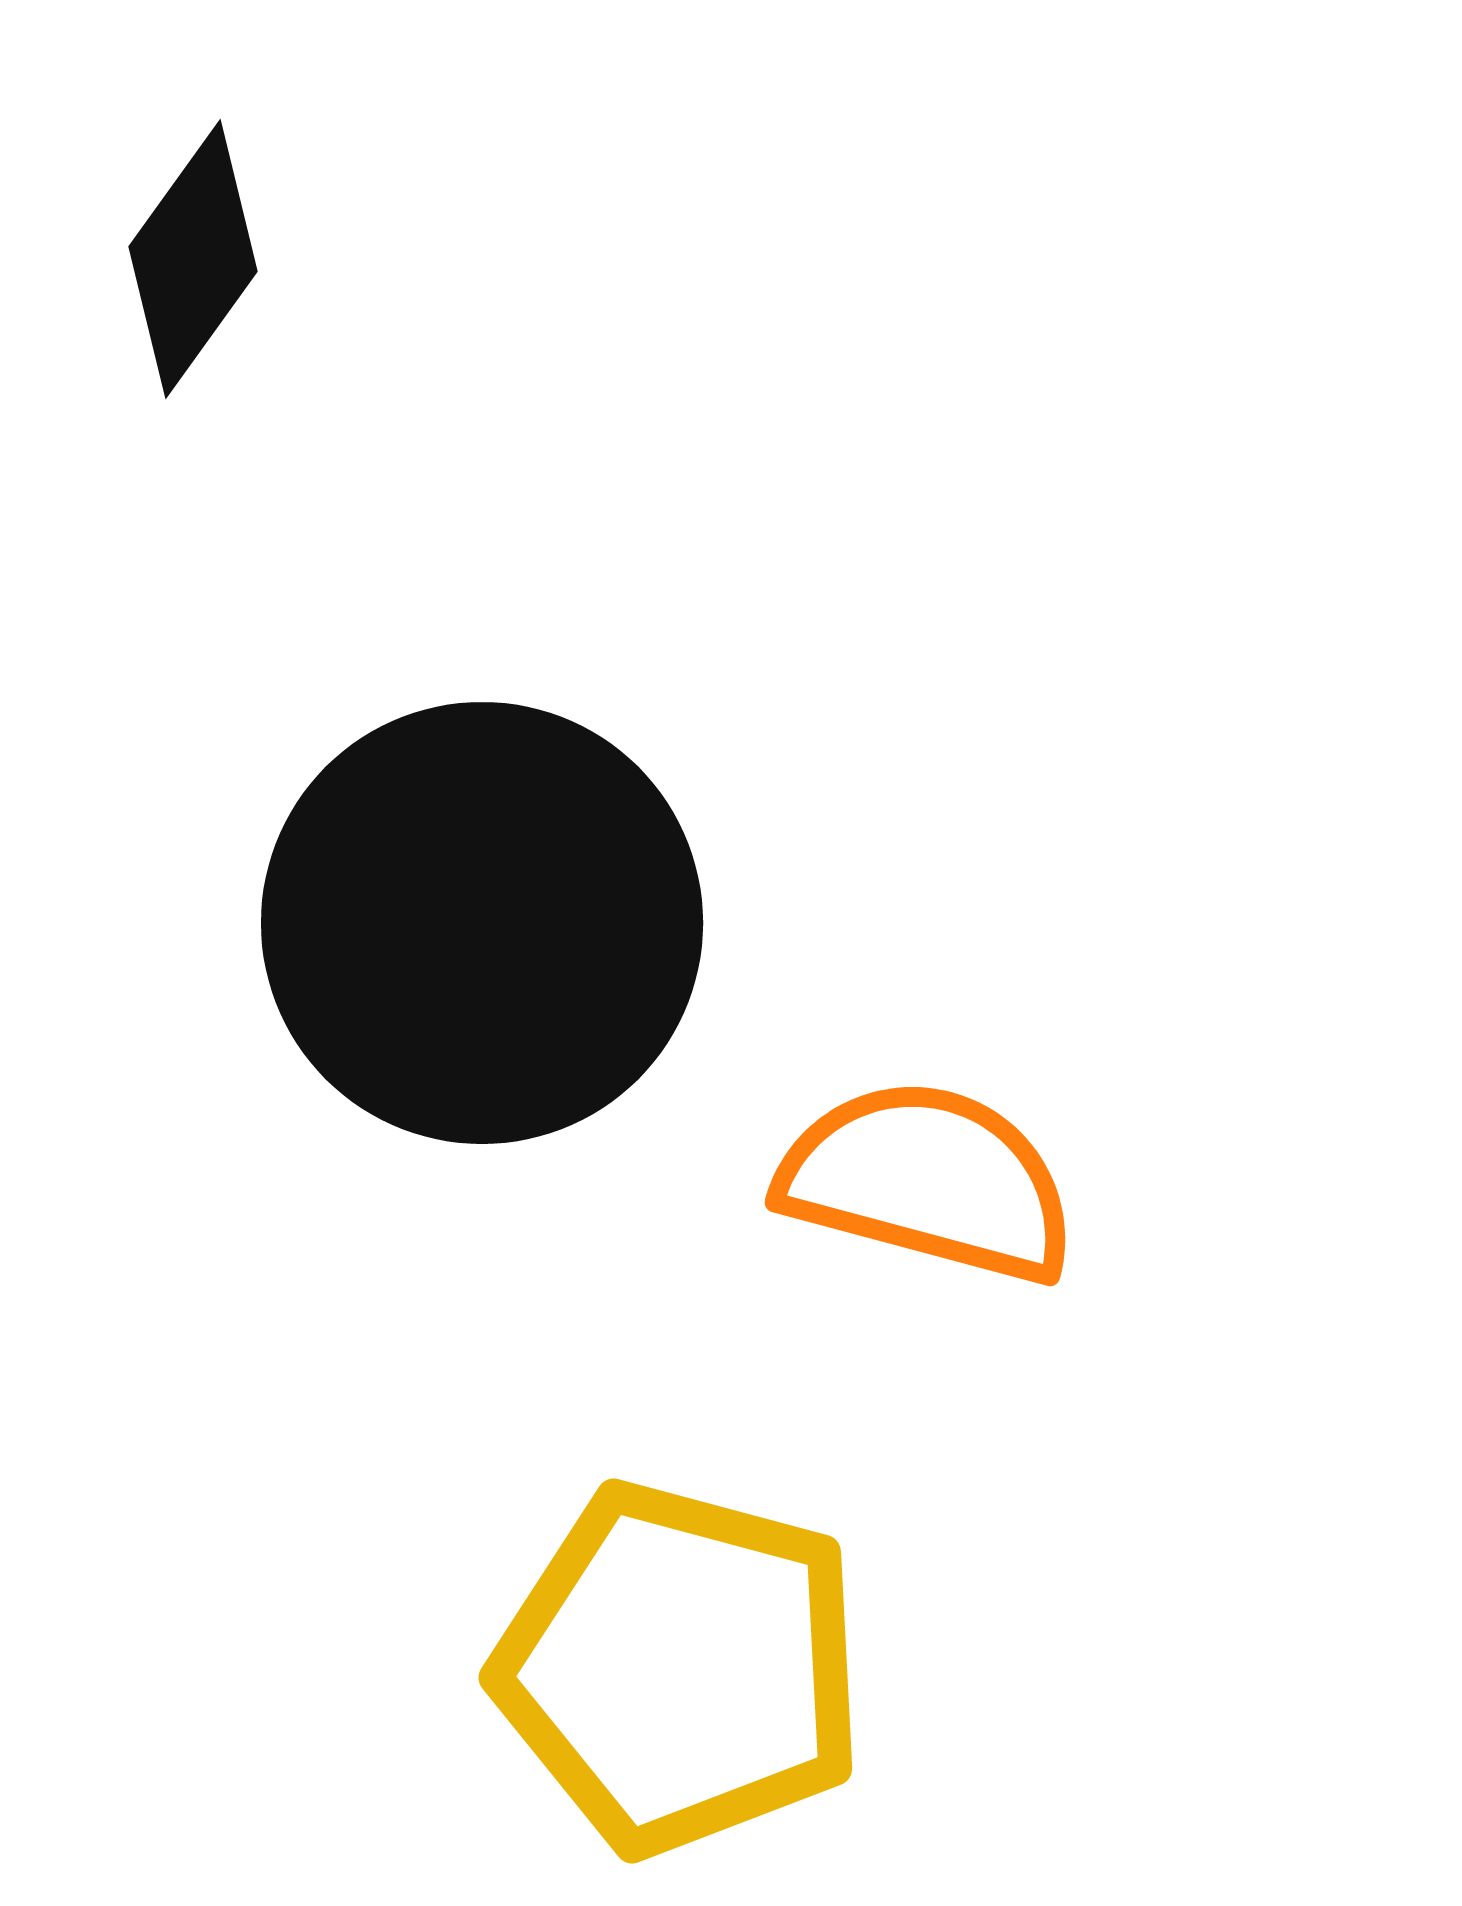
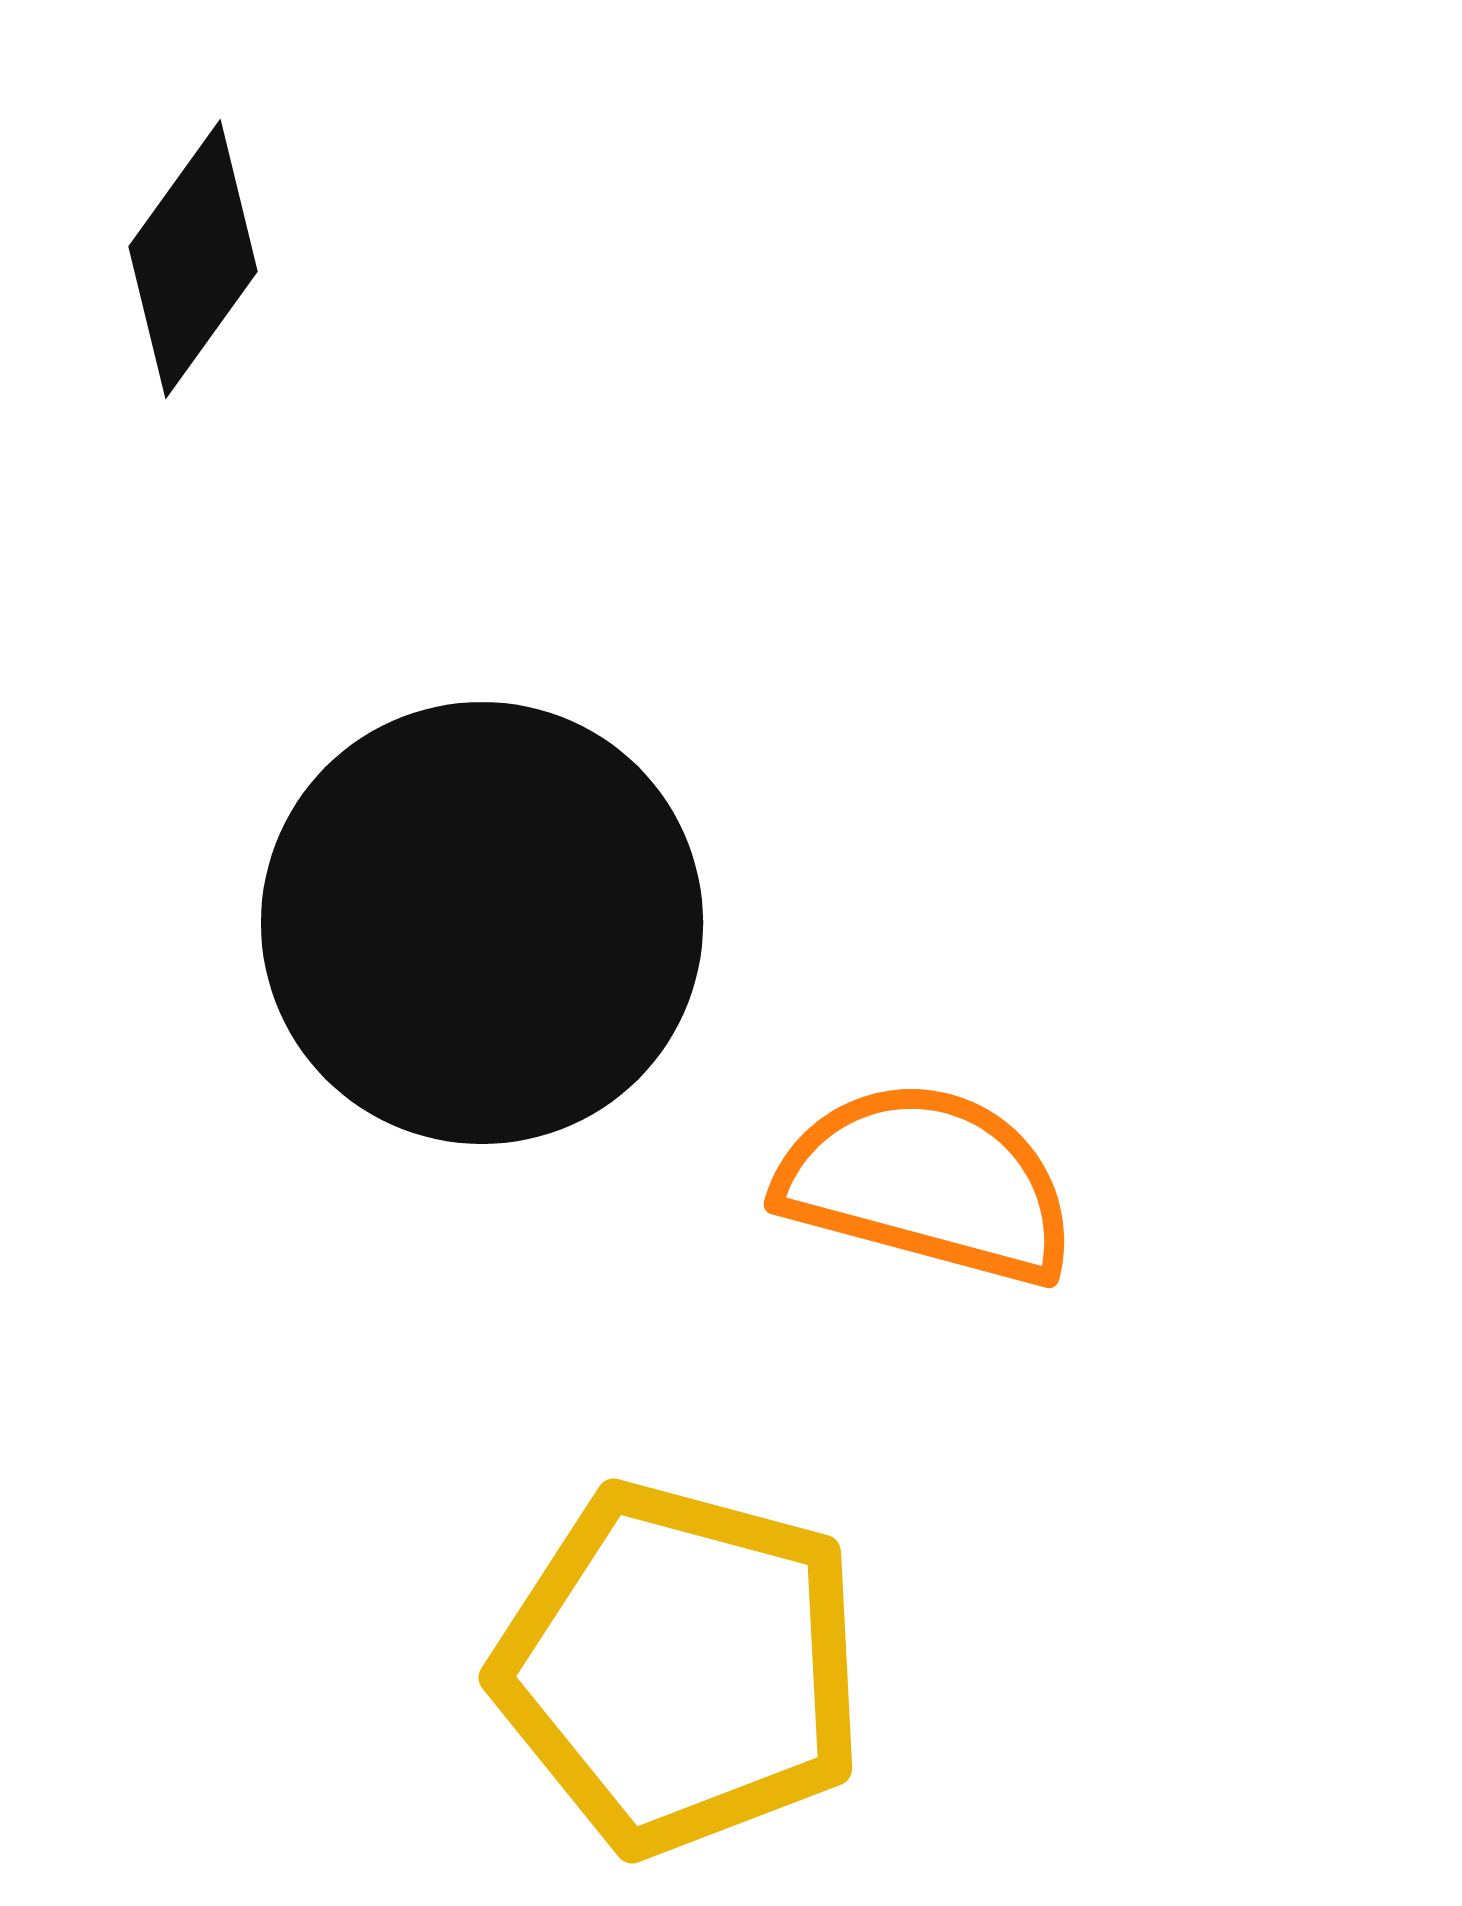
orange semicircle: moved 1 px left, 2 px down
